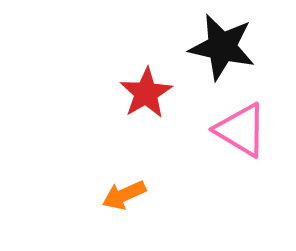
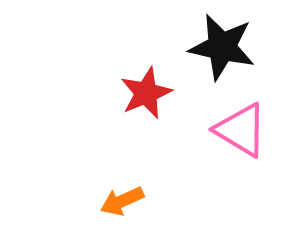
red star: rotated 8 degrees clockwise
orange arrow: moved 2 px left, 6 px down
